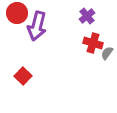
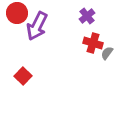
purple arrow: rotated 12 degrees clockwise
